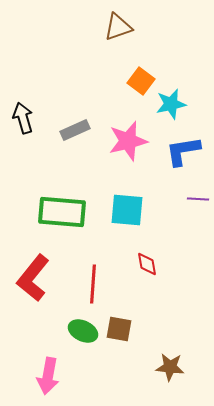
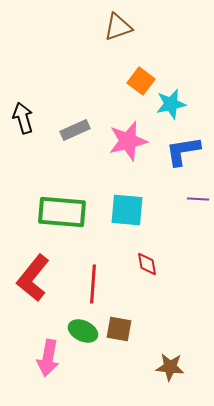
pink arrow: moved 18 px up
